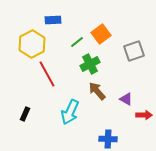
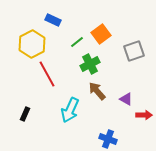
blue rectangle: rotated 28 degrees clockwise
cyan arrow: moved 2 px up
blue cross: rotated 18 degrees clockwise
